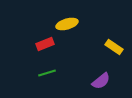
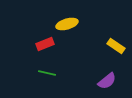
yellow rectangle: moved 2 px right, 1 px up
green line: rotated 30 degrees clockwise
purple semicircle: moved 6 px right
